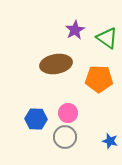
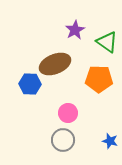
green triangle: moved 4 px down
brown ellipse: moved 1 px left; rotated 12 degrees counterclockwise
blue hexagon: moved 6 px left, 35 px up
gray circle: moved 2 px left, 3 px down
